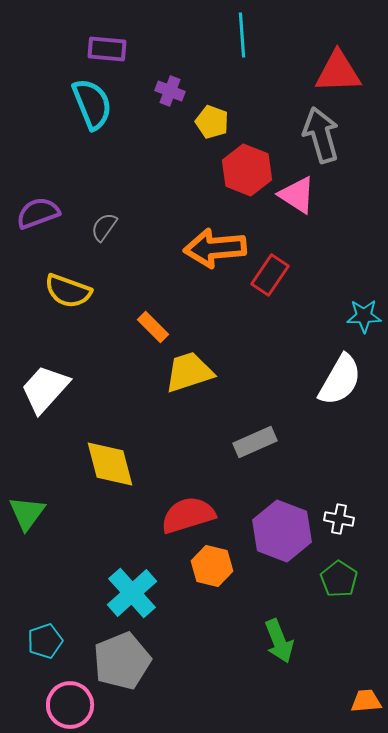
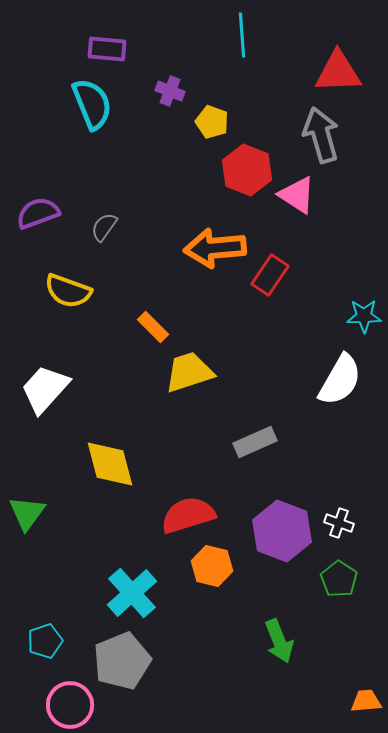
white cross: moved 4 px down; rotated 8 degrees clockwise
